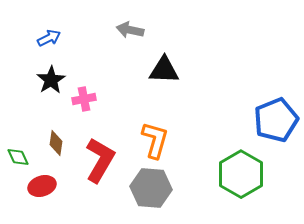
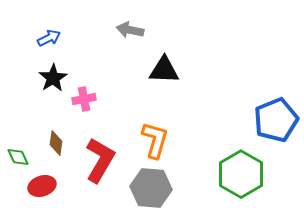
black star: moved 2 px right, 2 px up
